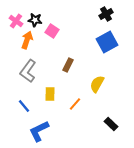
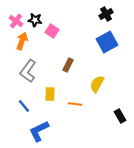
orange arrow: moved 5 px left, 1 px down
orange line: rotated 56 degrees clockwise
black rectangle: moved 9 px right, 8 px up; rotated 16 degrees clockwise
